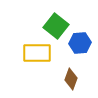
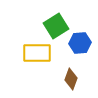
green square: rotated 20 degrees clockwise
